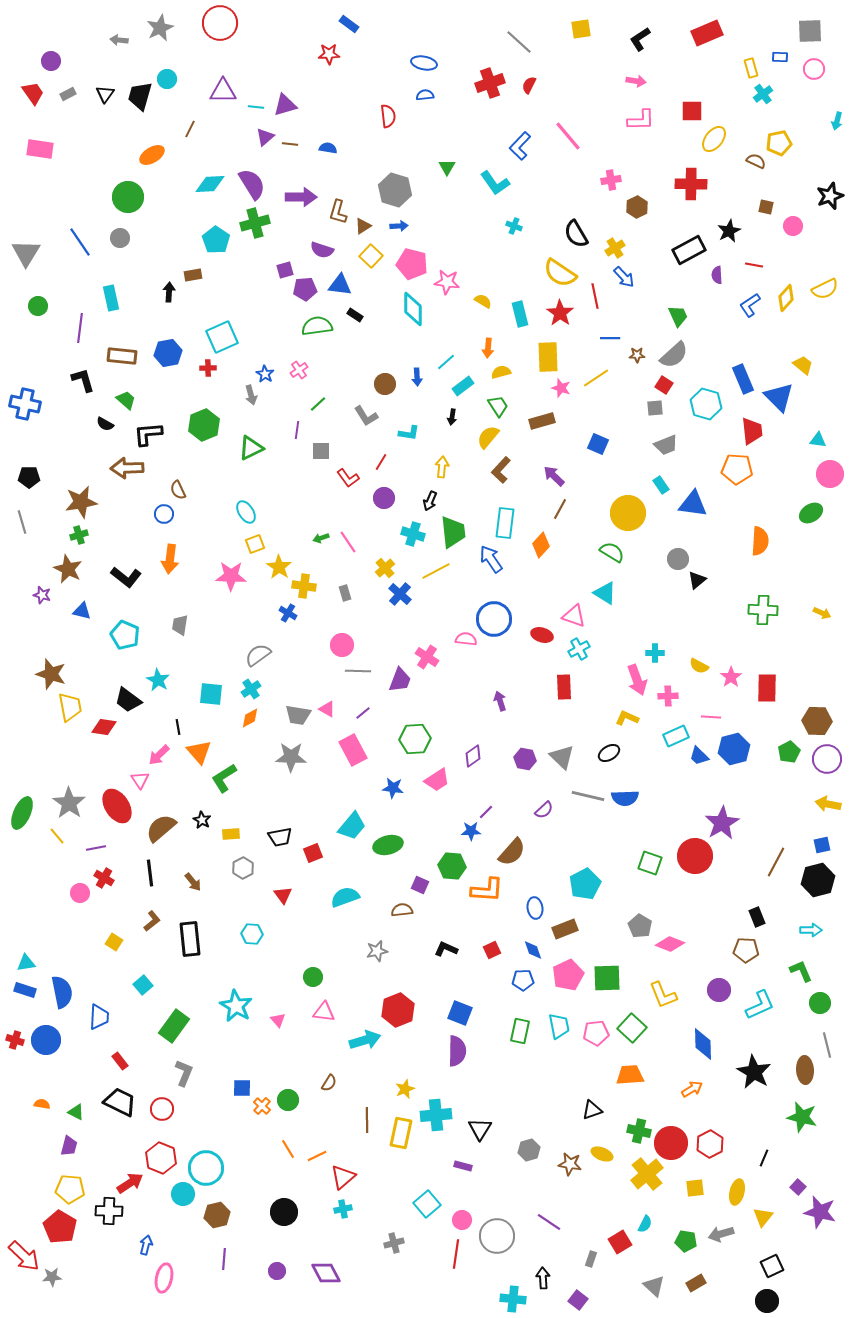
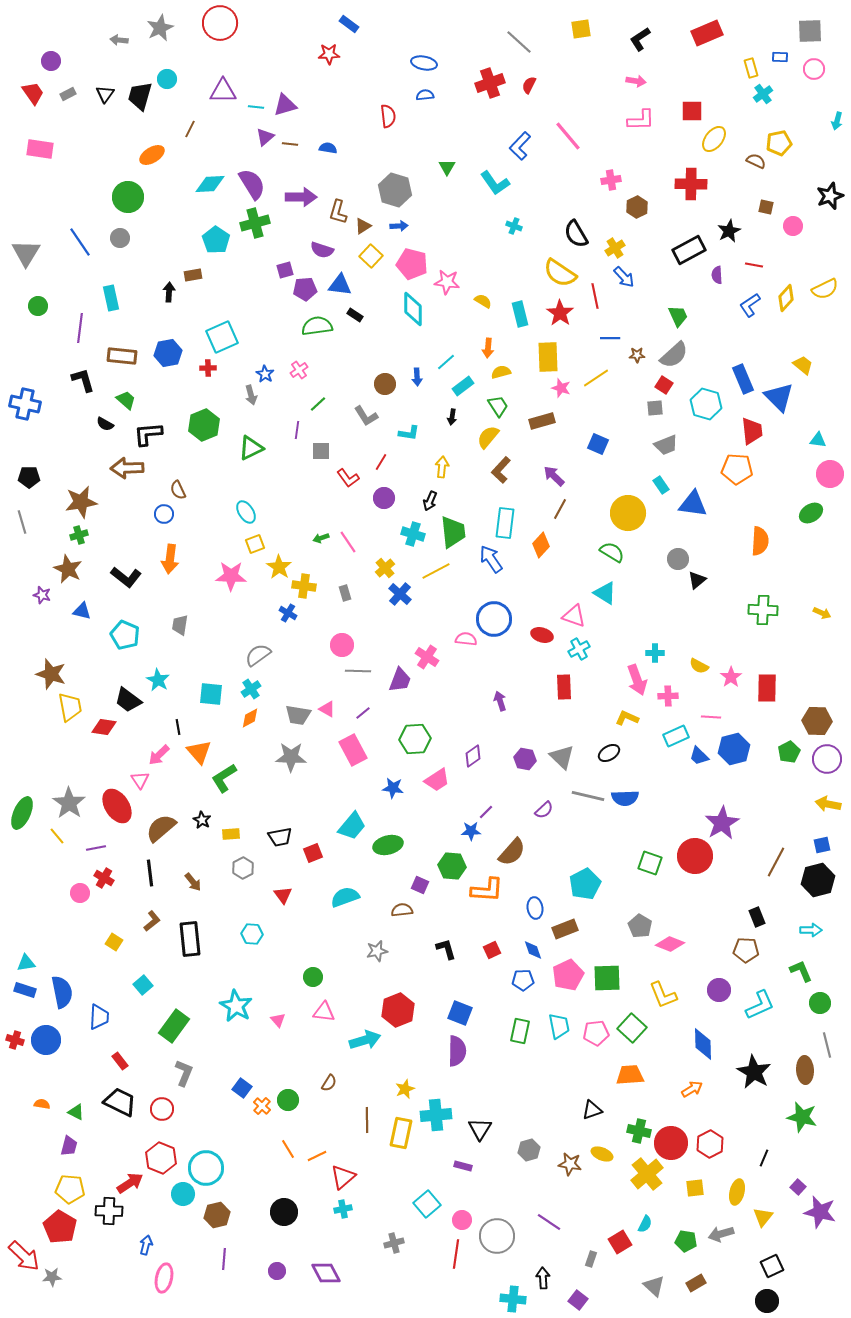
black L-shape at (446, 949): rotated 50 degrees clockwise
blue square at (242, 1088): rotated 36 degrees clockwise
